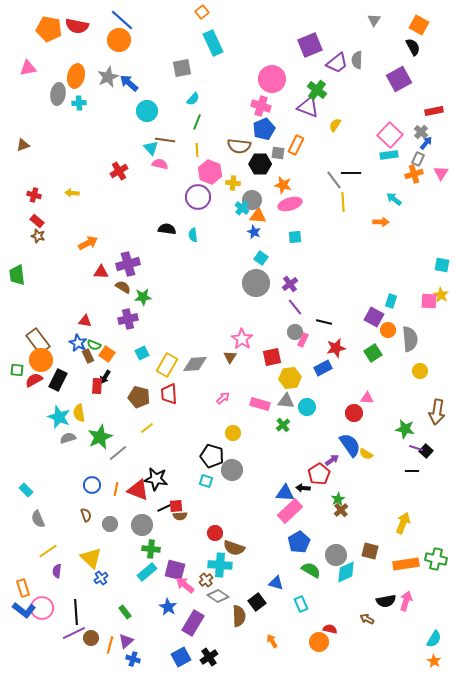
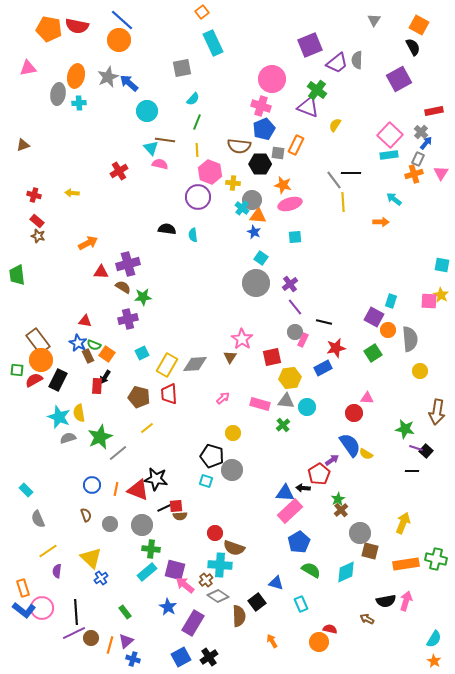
gray circle at (336, 555): moved 24 px right, 22 px up
